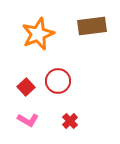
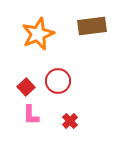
pink L-shape: moved 3 px right, 5 px up; rotated 60 degrees clockwise
